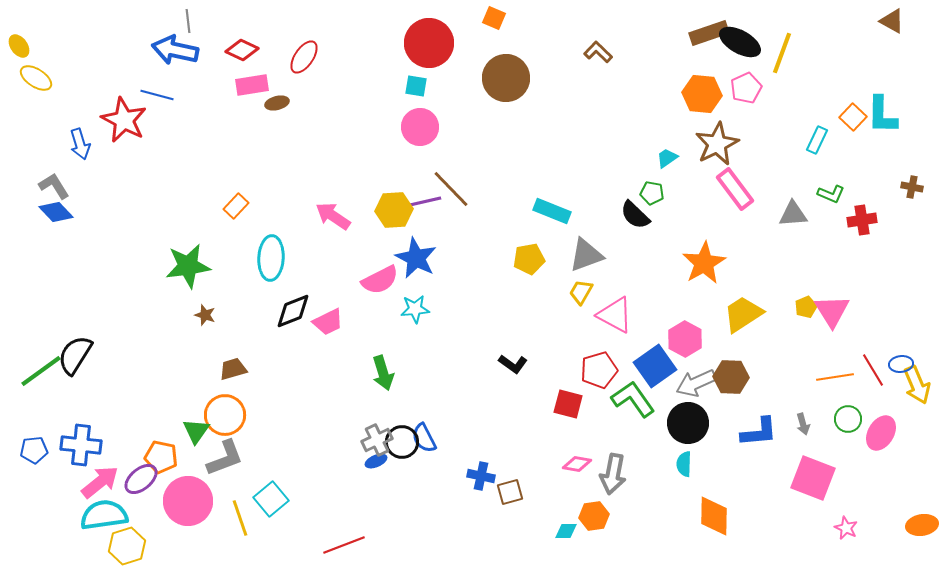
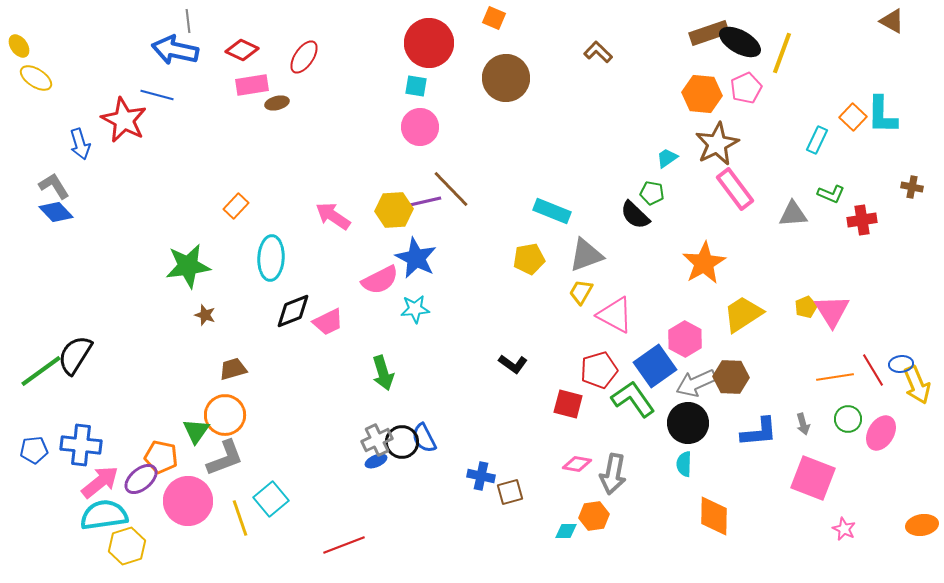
pink star at (846, 528): moved 2 px left, 1 px down
